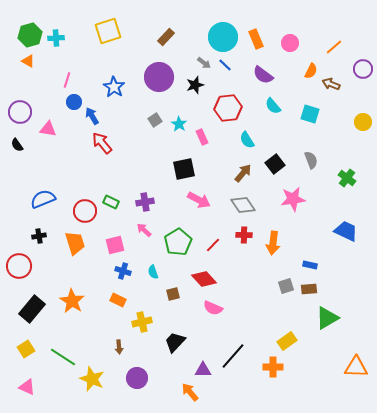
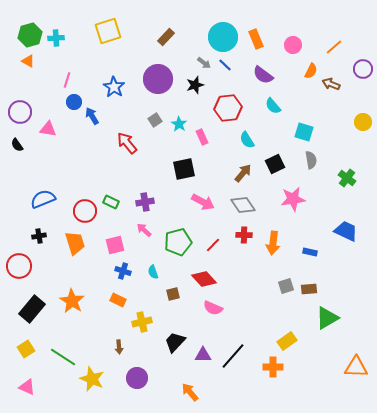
pink circle at (290, 43): moved 3 px right, 2 px down
purple circle at (159, 77): moved 1 px left, 2 px down
cyan square at (310, 114): moved 6 px left, 18 px down
red arrow at (102, 143): moved 25 px right
gray semicircle at (311, 160): rotated 12 degrees clockwise
black square at (275, 164): rotated 12 degrees clockwise
pink arrow at (199, 200): moved 4 px right, 2 px down
green pentagon at (178, 242): rotated 16 degrees clockwise
blue rectangle at (310, 265): moved 13 px up
purple triangle at (203, 370): moved 15 px up
